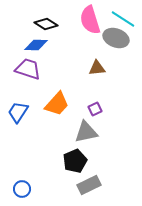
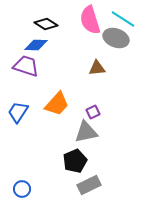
purple trapezoid: moved 2 px left, 3 px up
purple square: moved 2 px left, 3 px down
